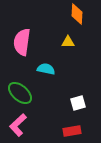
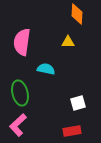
green ellipse: rotated 35 degrees clockwise
